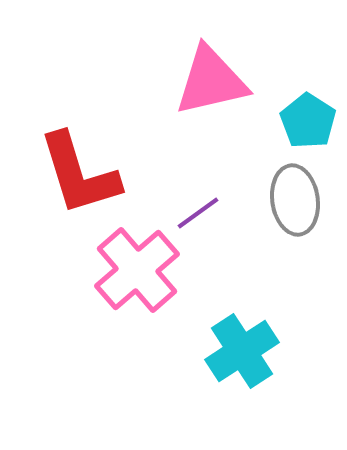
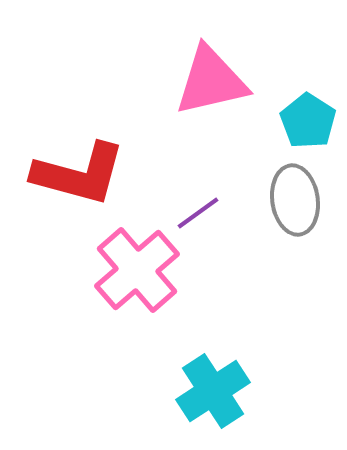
red L-shape: rotated 58 degrees counterclockwise
cyan cross: moved 29 px left, 40 px down
